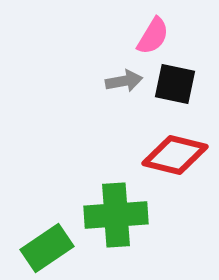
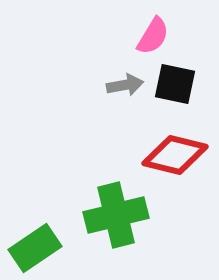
gray arrow: moved 1 px right, 4 px down
green cross: rotated 10 degrees counterclockwise
green rectangle: moved 12 px left
